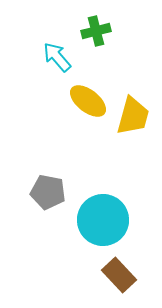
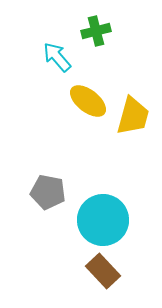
brown rectangle: moved 16 px left, 4 px up
